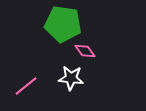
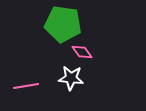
pink diamond: moved 3 px left, 1 px down
pink line: rotated 30 degrees clockwise
